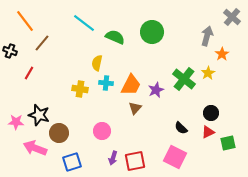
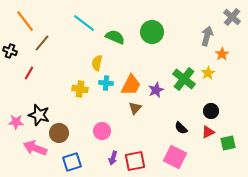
black circle: moved 2 px up
